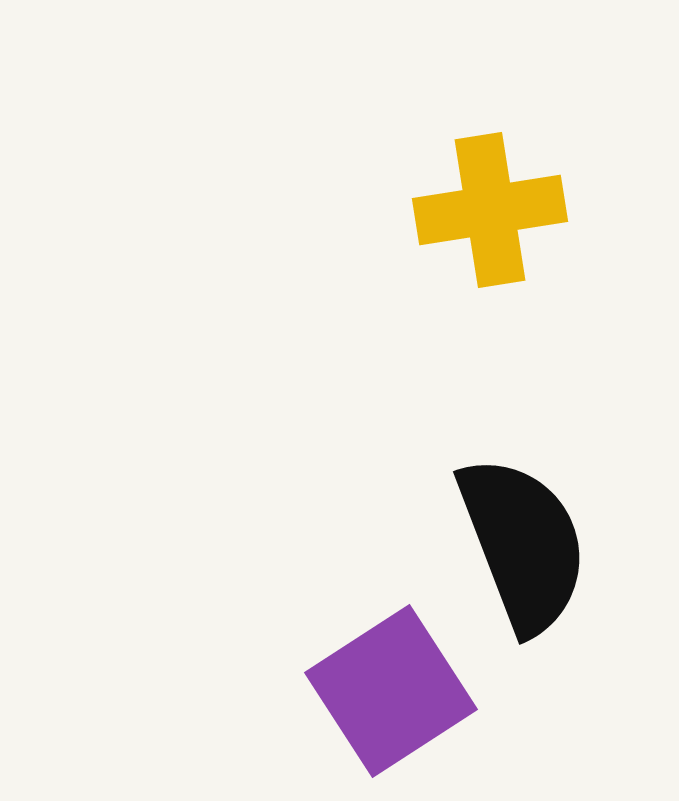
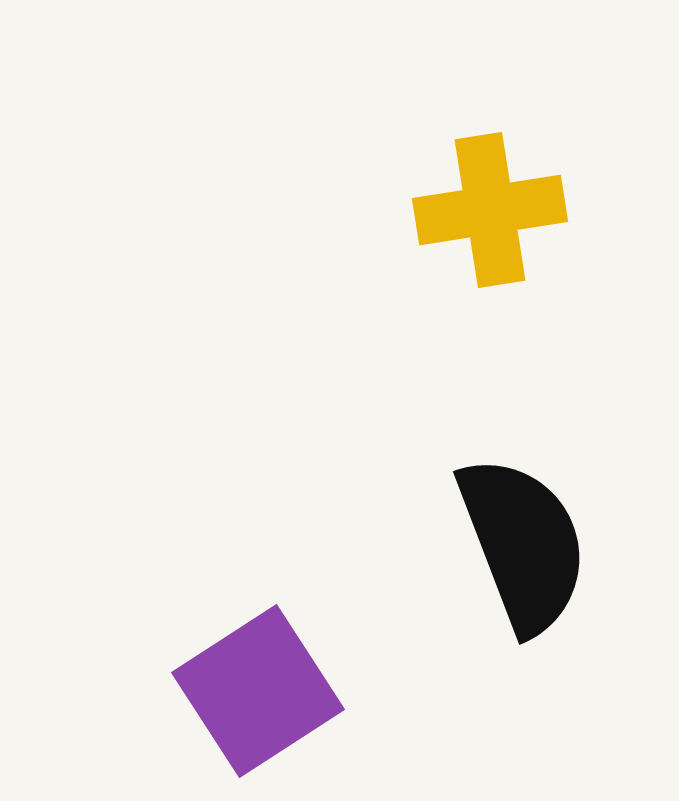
purple square: moved 133 px left
